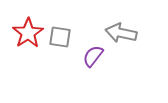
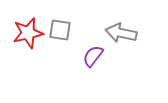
red star: rotated 20 degrees clockwise
gray square: moved 7 px up
